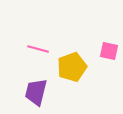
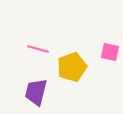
pink square: moved 1 px right, 1 px down
